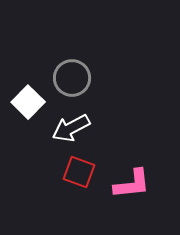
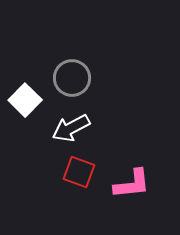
white square: moved 3 px left, 2 px up
